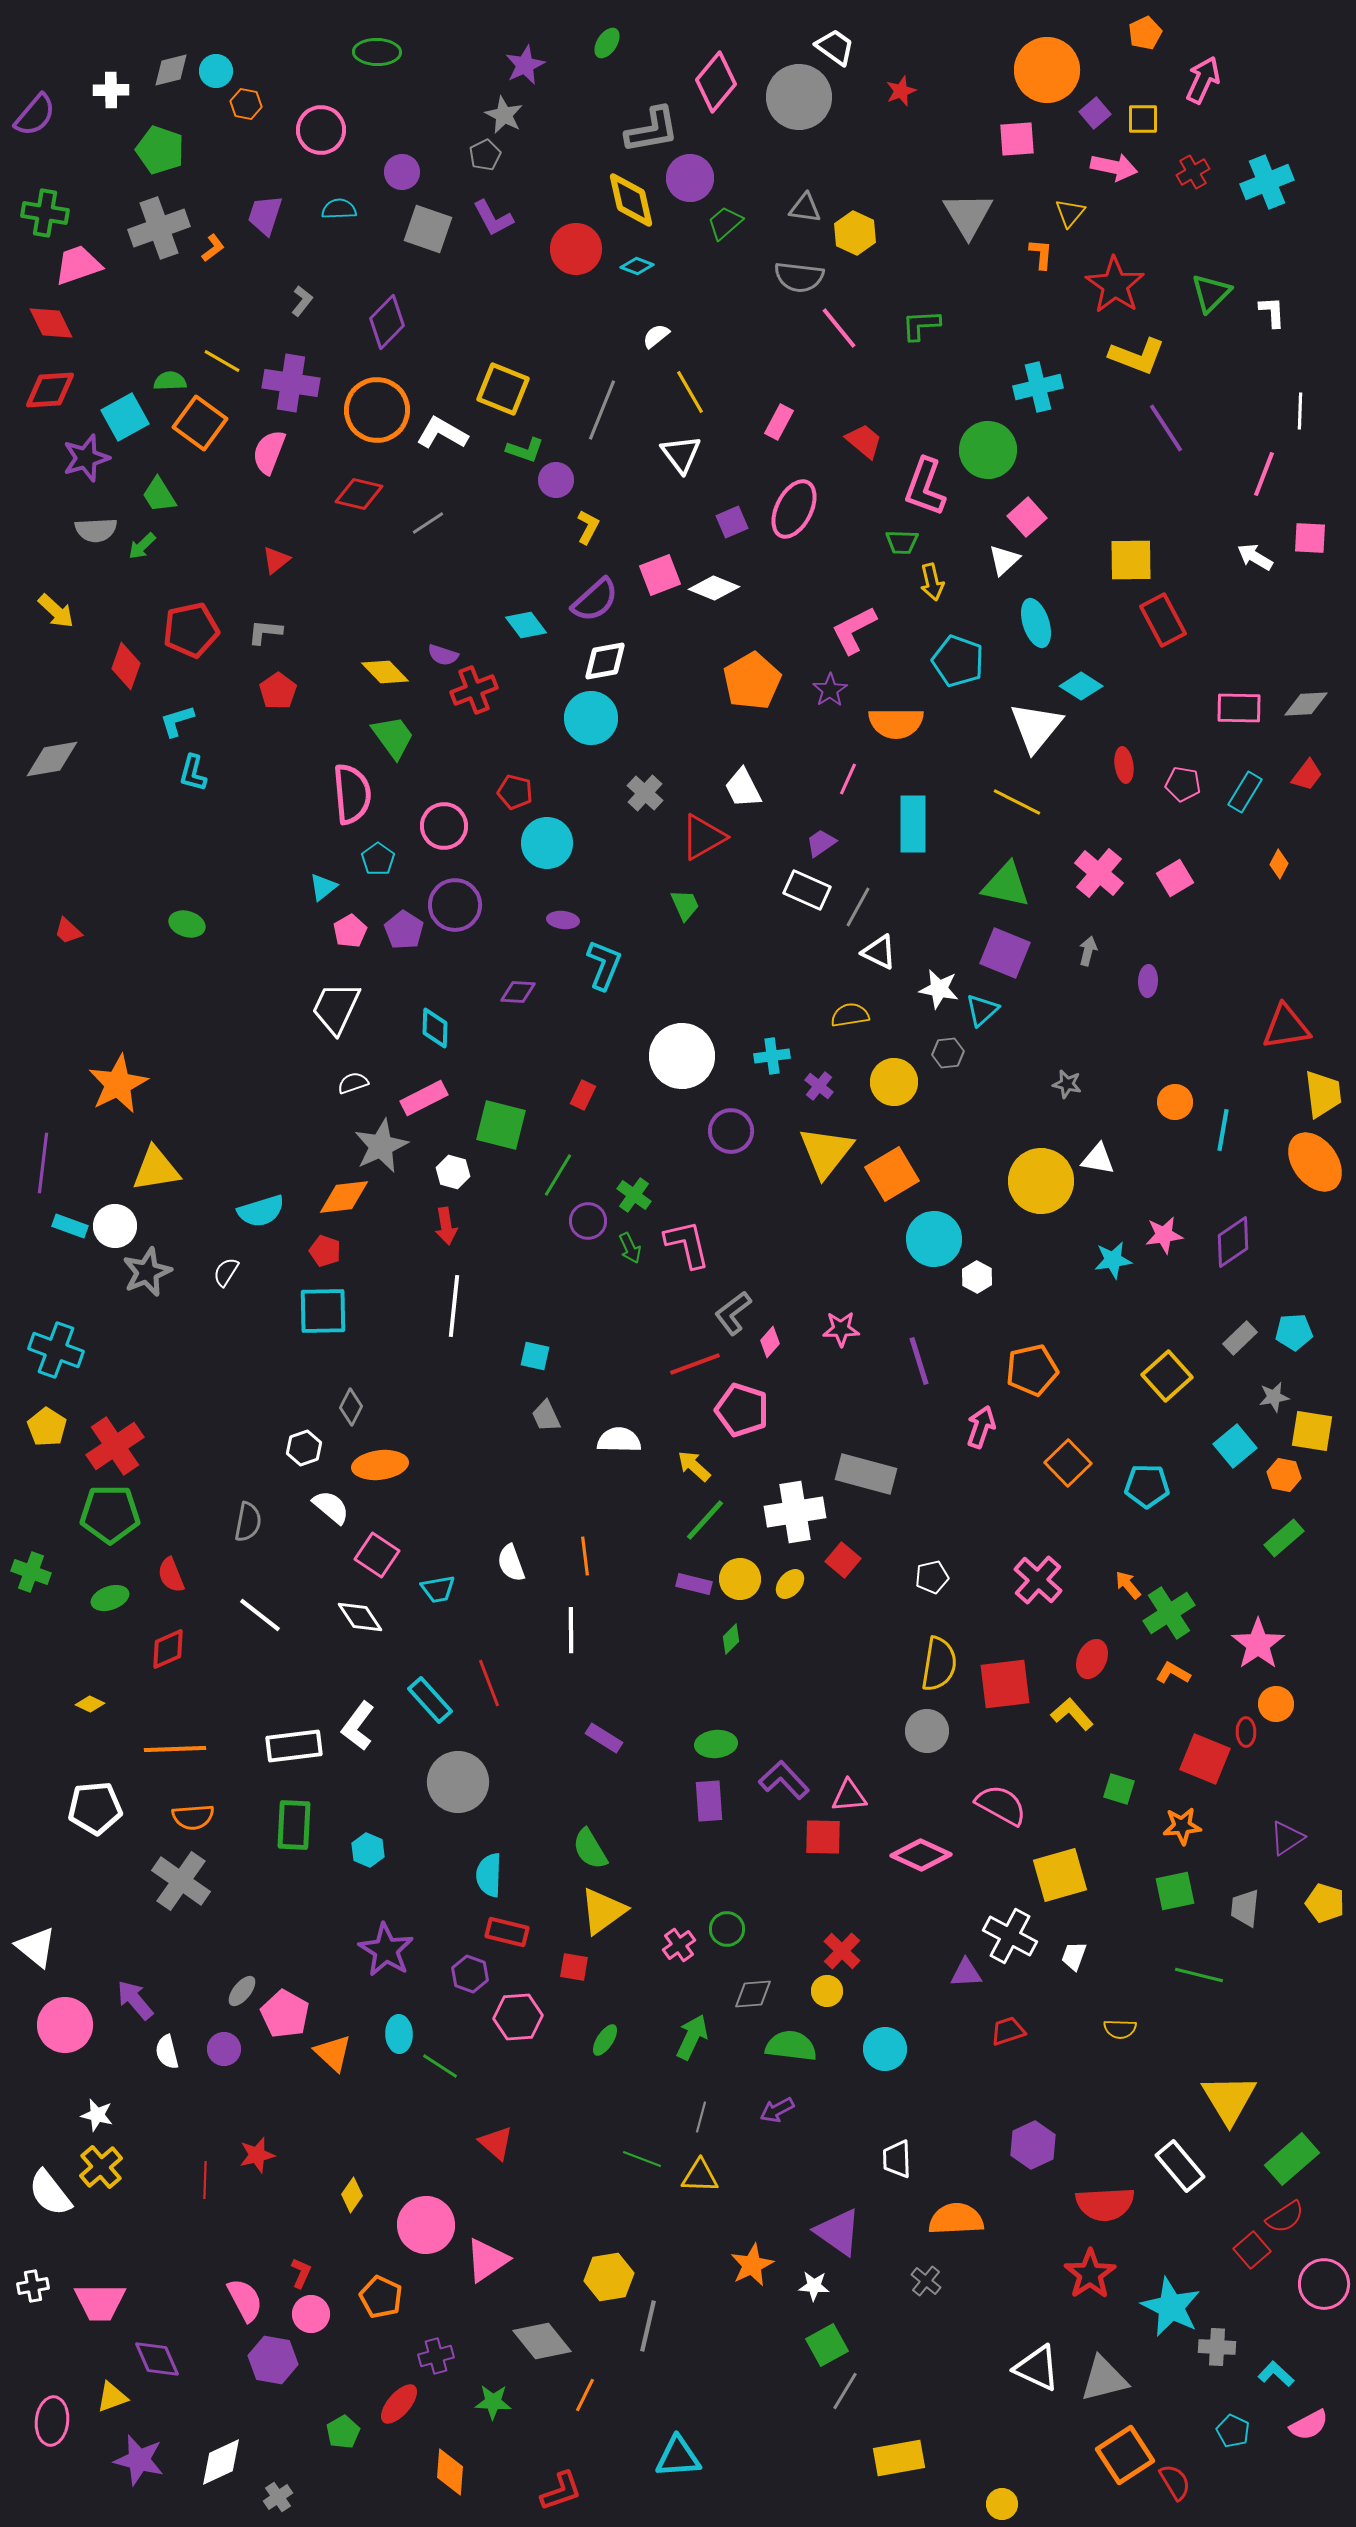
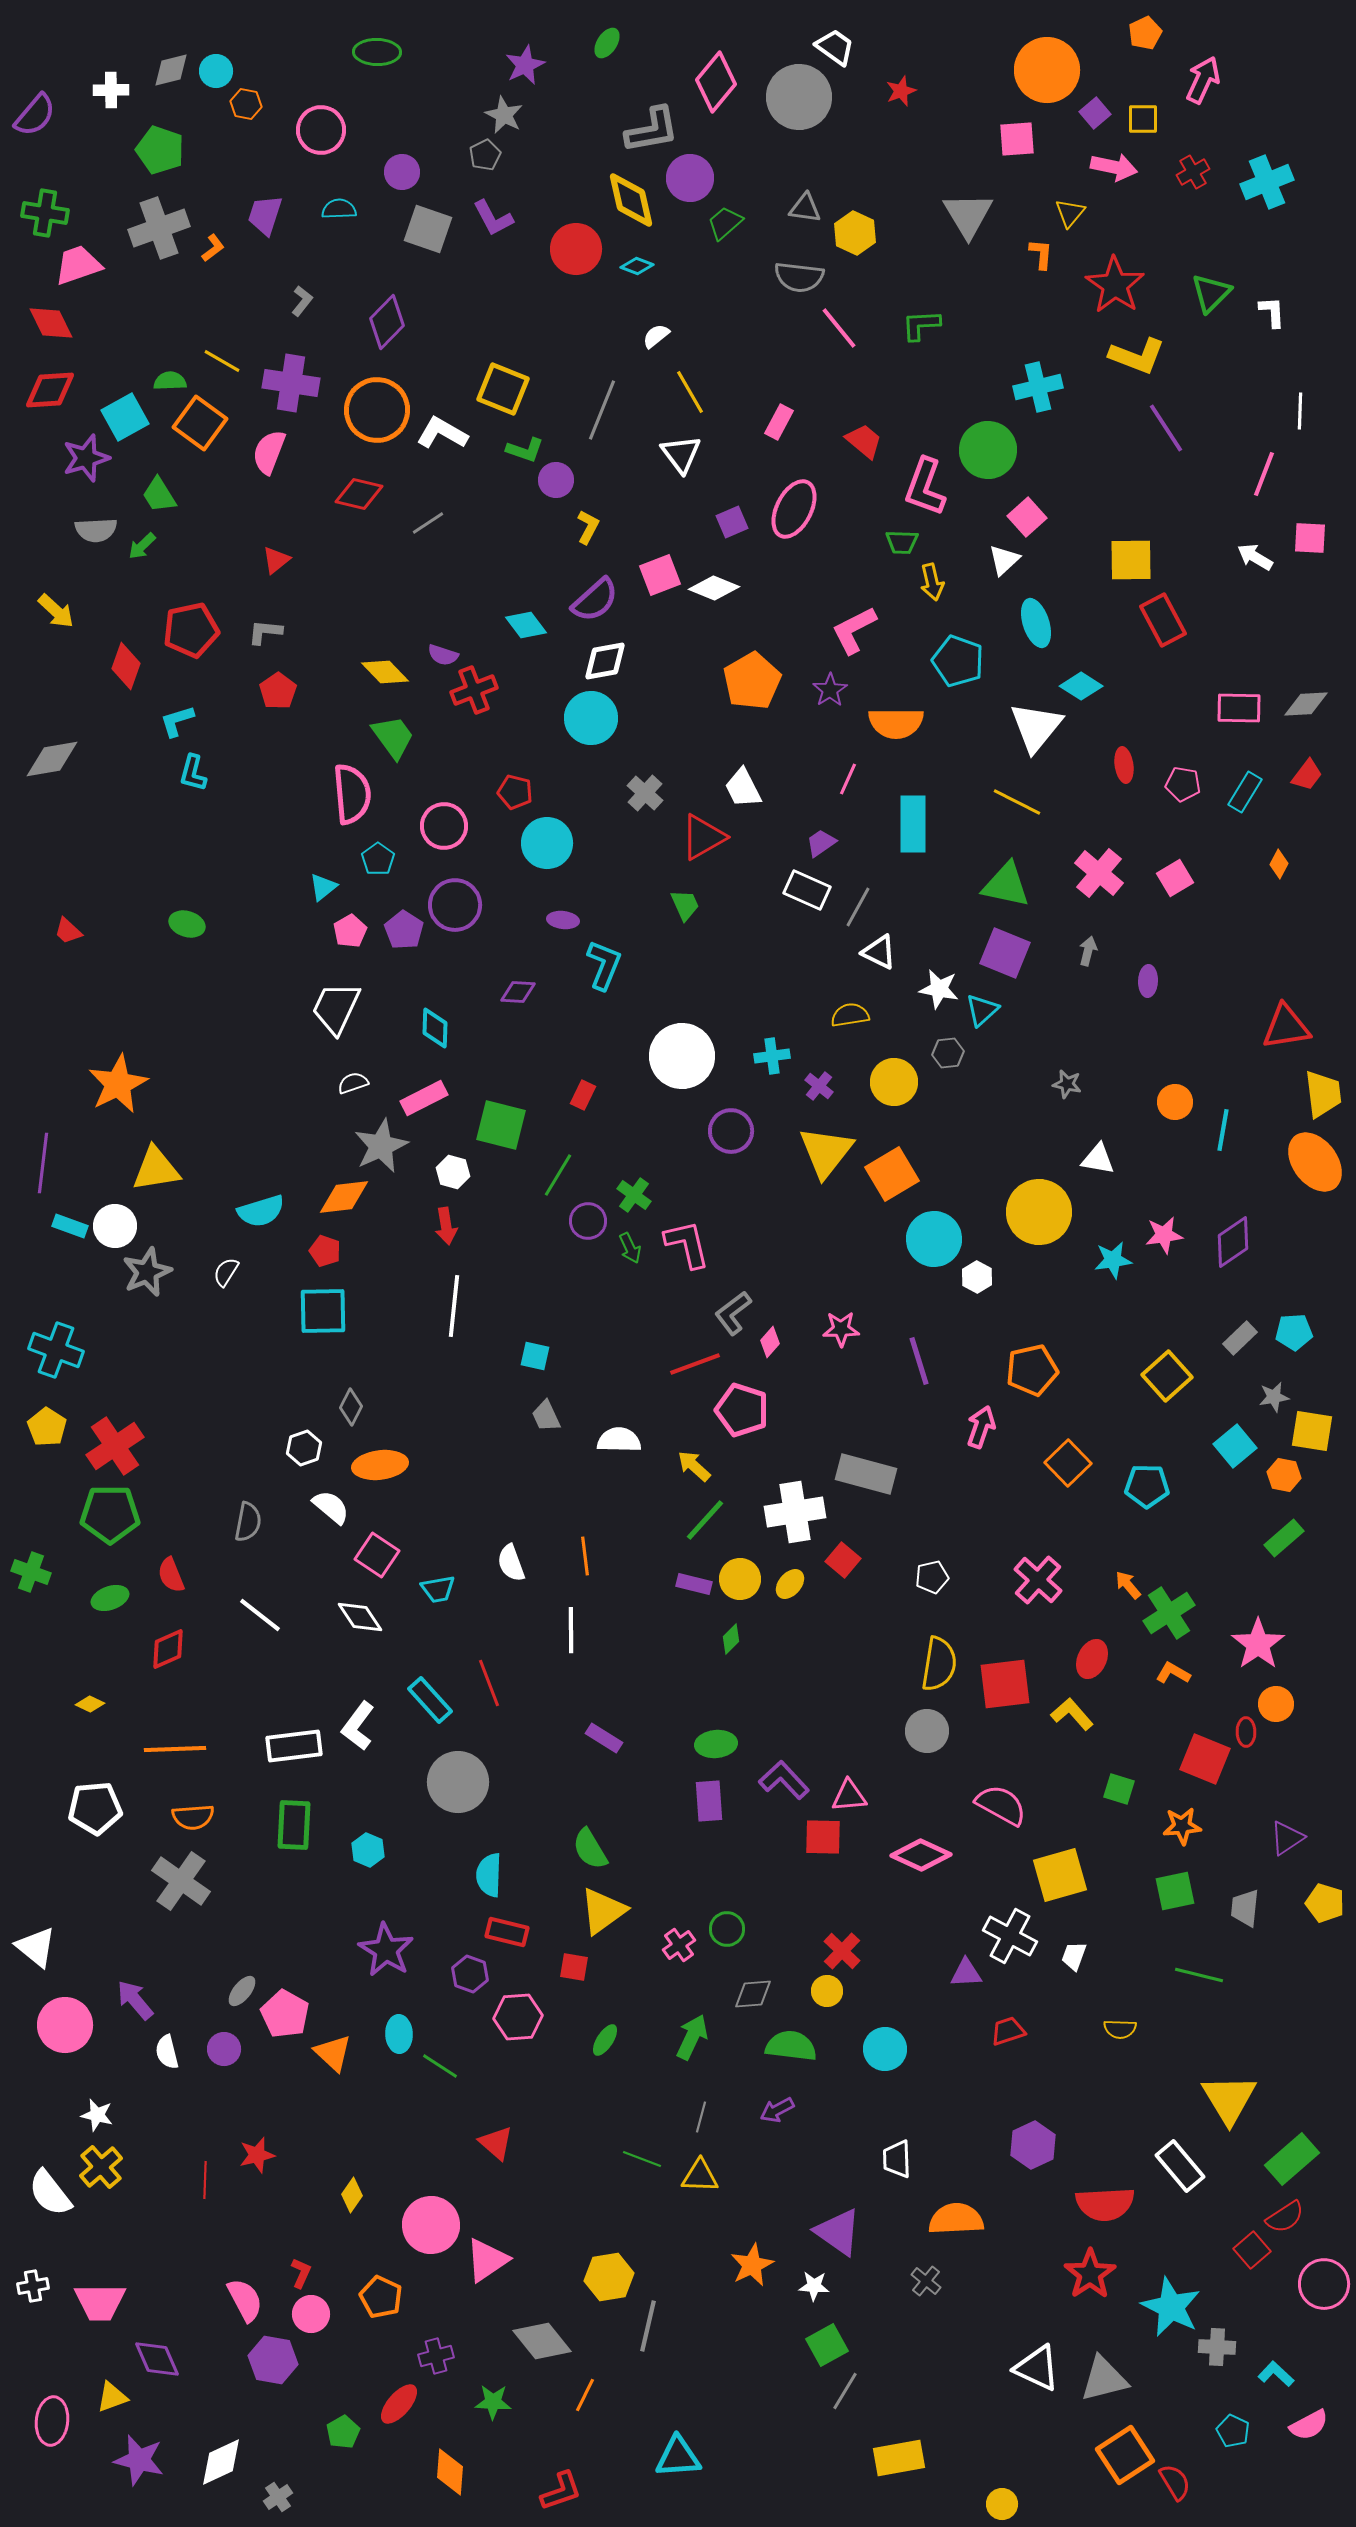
yellow circle at (1041, 1181): moved 2 px left, 31 px down
pink circle at (426, 2225): moved 5 px right
